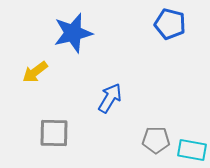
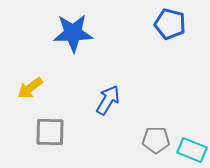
blue star: rotated 12 degrees clockwise
yellow arrow: moved 5 px left, 16 px down
blue arrow: moved 2 px left, 2 px down
gray square: moved 4 px left, 1 px up
cyan rectangle: rotated 12 degrees clockwise
